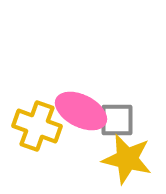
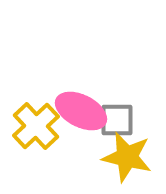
yellow cross: moved 1 px left; rotated 27 degrees clockwise
yellow star: moved 2 px up
